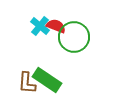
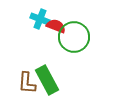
cyan cross: moved 7 px up; rotated 18 degrees counterclockwise
green rectangle: rotated 28 degrees clockwise
